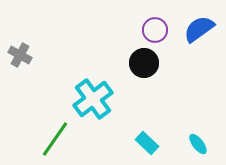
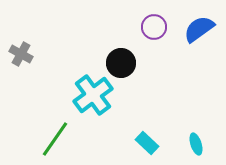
purple circle: moved 1 px left, 3 px up
gray cross: moved 1 px right, 1 px up
black circle: moved 23 px left
cyan cross: moved 4 px up
cyan ellipse: moved 2 px left; rotated 20 degrees clockwise
